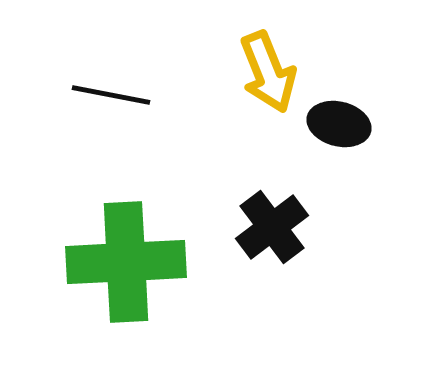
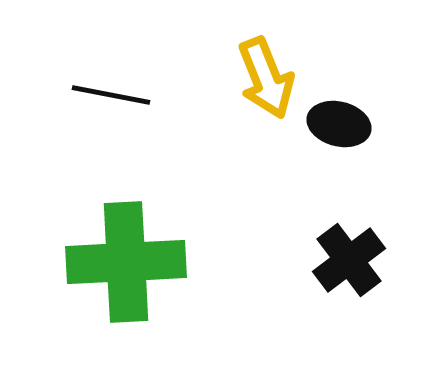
yellow arrow: moved 2 px left, 6 px down
black cross: moved 77 px right, 33 px down
